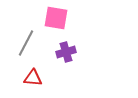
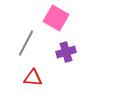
pink square: rotated 20 degrees clockwise
